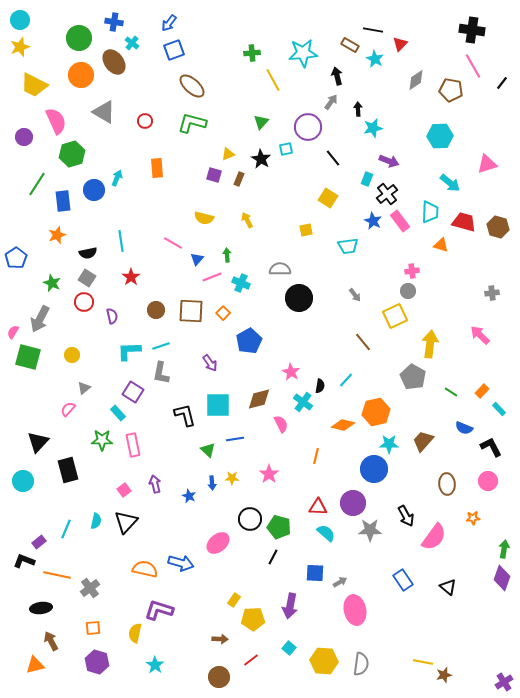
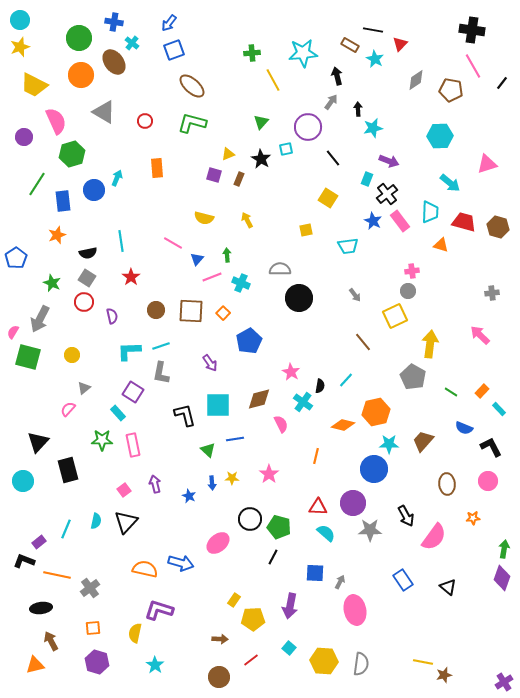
gray arrow at (340, 582): rotated 32 degrees counterclockwise
